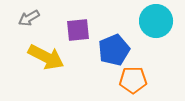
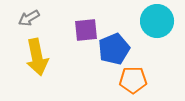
cyan circle: moved 1 px right
purple square: moved 8 px right
blue pentagon: moved 1 px up
yellow arrow: moved 9 px left; rotated 51 degrees clockwise
